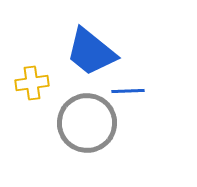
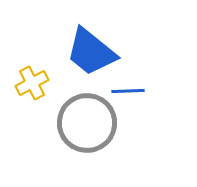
yellow cross: rotated 20 degrees counterclockwise
